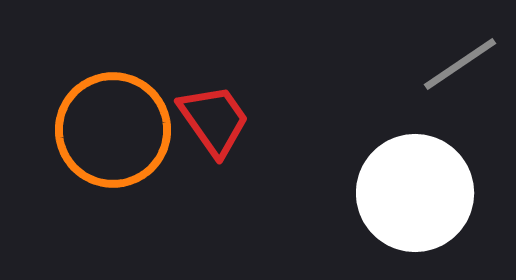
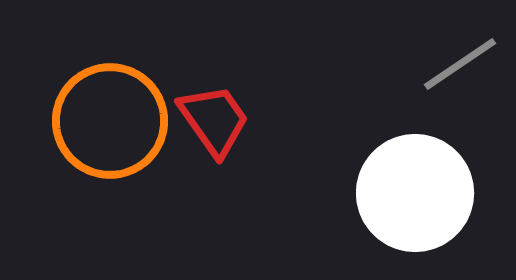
orange circle: moved 3 px left, 9 px up
